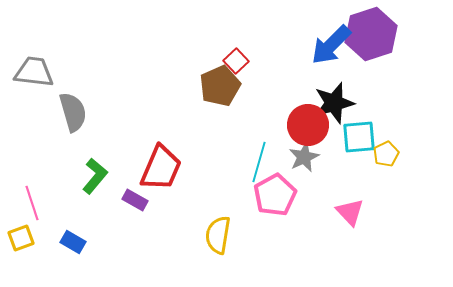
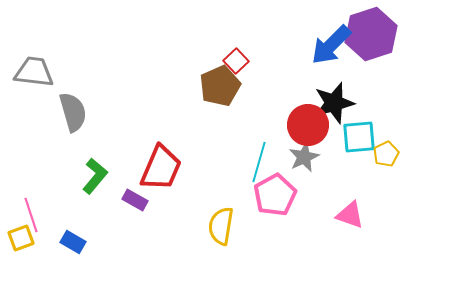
pink line: moved 1 px left, 12 px down
pink triangle: moved 3 px down; rotated 28 degrees counterclockwise
yellow semicircle: moved 3 px right, 9 px up
